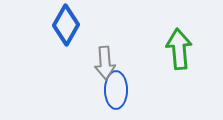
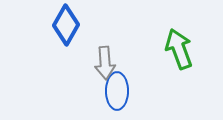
green arrow: rotated 15 degrees counterclockwise
blue ellipse: moved 1 px right, 1 px down
